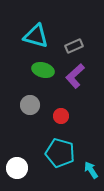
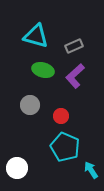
cyan pentagon: moved 5 px right, 6 px up; rotated 8 degrees clockwise
